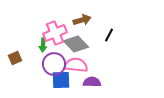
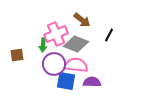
brown arrow: rotated 54 degrees clockwise
pink cross: moved 1 px right, 1 px down
gray diamond: rotated 25 degrees counterclockwise
brown square: moved 2 px right, 3 px up; rotated 16 degrees clockwise
blue square: moved 5 px right, 1 px down; rotated 12 degrees clockwise
